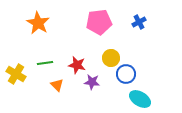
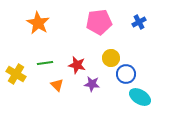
purple star: moved 2 px down
cyan ellipse: moved 2 px up
